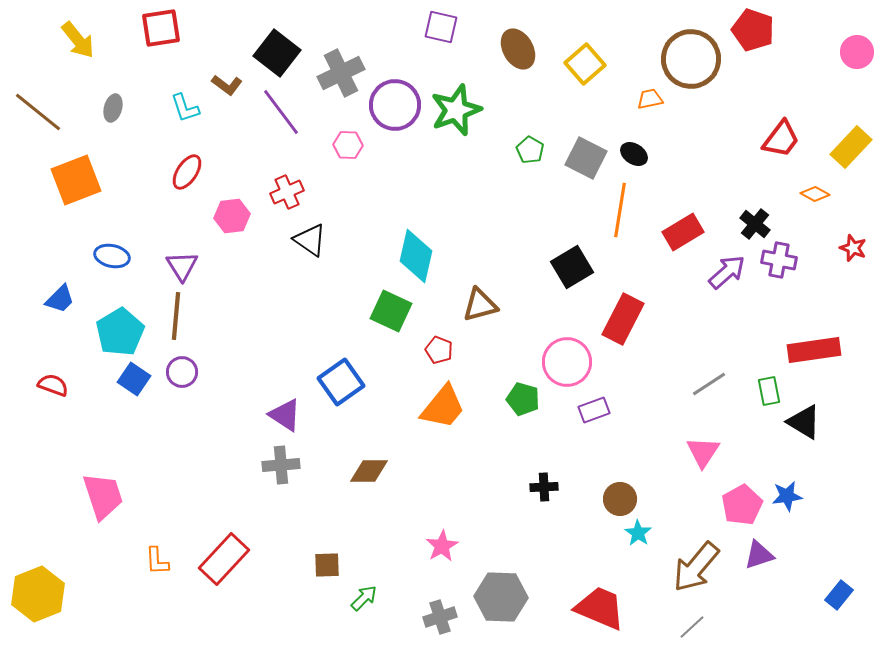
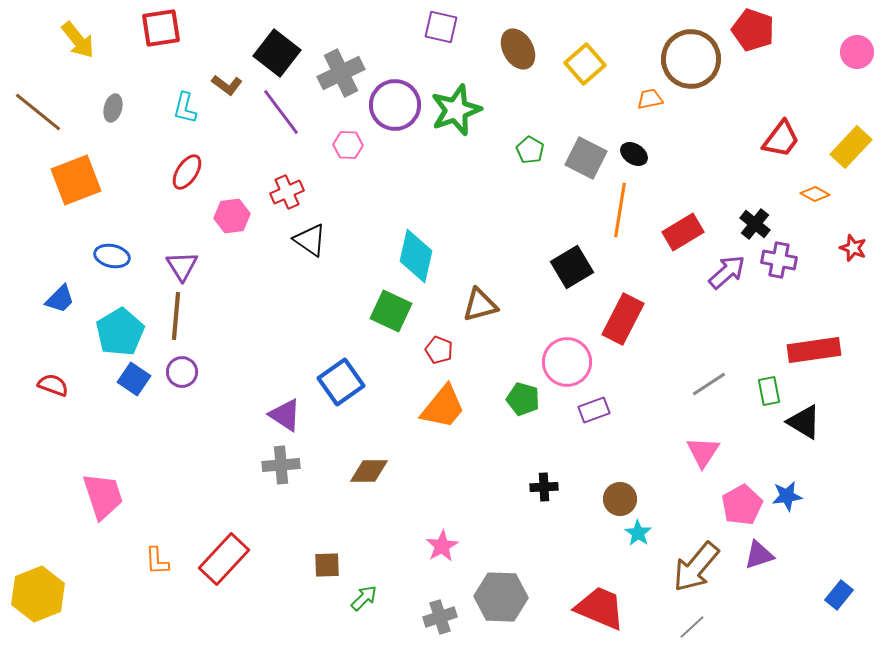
cyan L-shape at (185, 108): rotated 32 degrees clockwise
